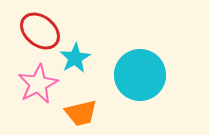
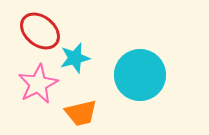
cyan star: rotated 16 degrees clockwise
